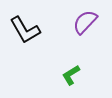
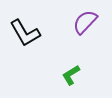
black L-shape: moved 3 px down
